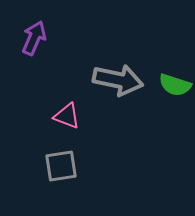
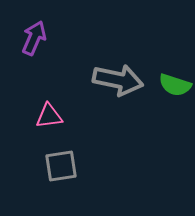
pink triangle: moved 18 px left; rotated 28 degrees counterclockwise
